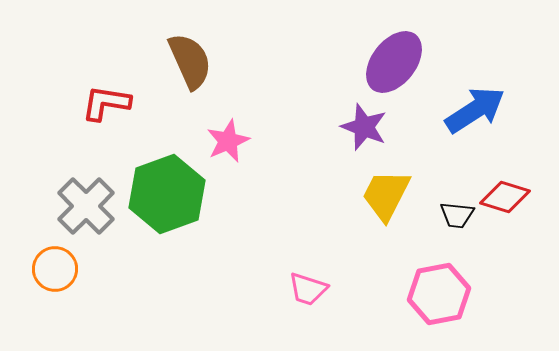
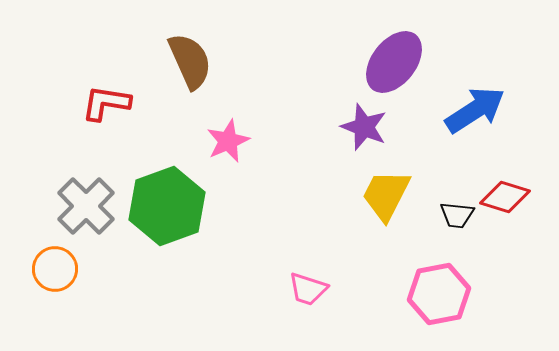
green hexagon: moved 12 px down
